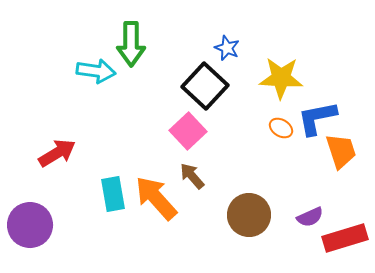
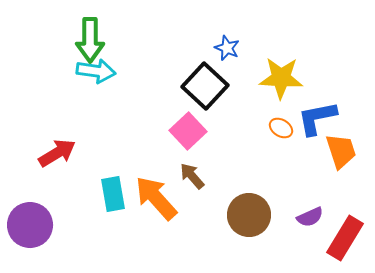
green arrow: moved 41 px left, 4 px up
red rectangle: rotated 42 degrees counterclockwise
